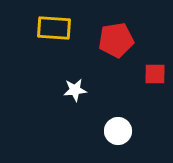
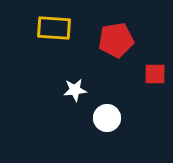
white circle: moved 11 px left, 13 px up
